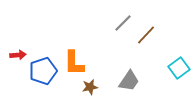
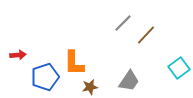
blue pentagon: moved 2 px right, 6 px down
